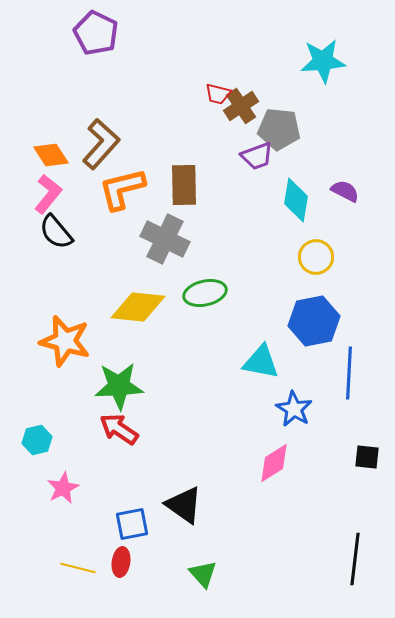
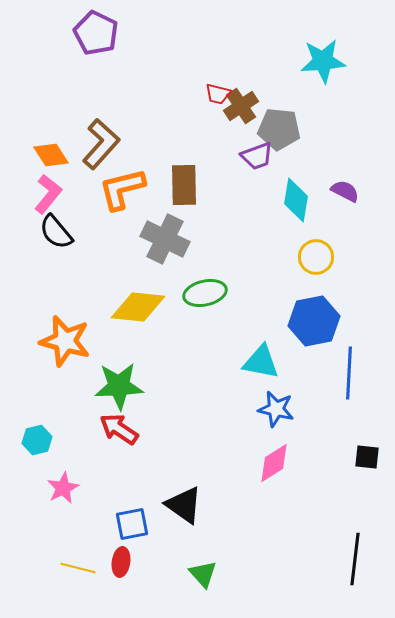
blue star: moved 18 px left; rotated 18 degrees counterclockwise
